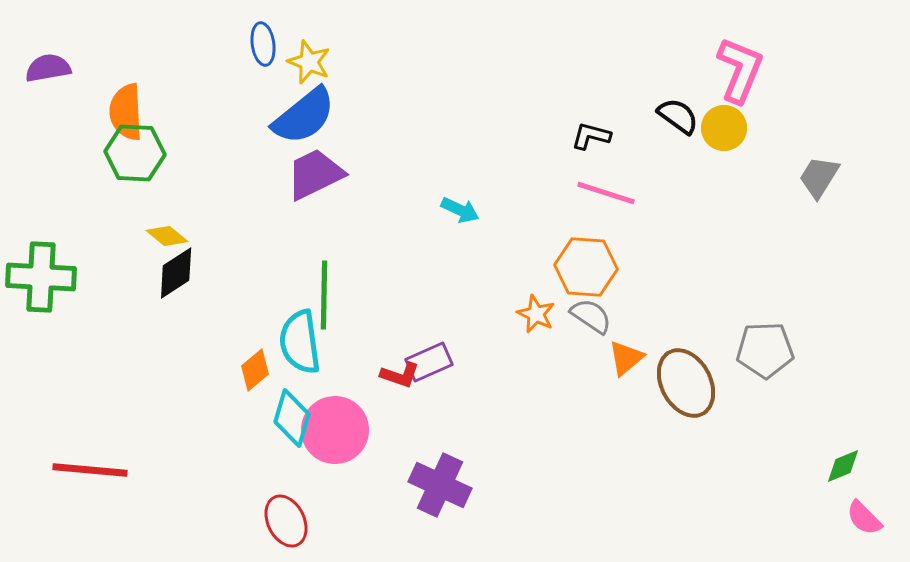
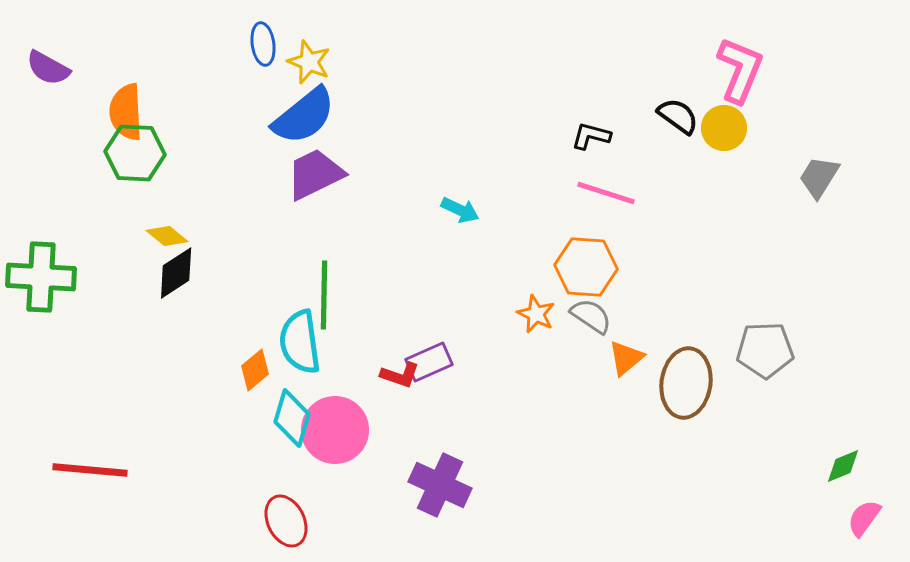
purple semicircle: rotated 141 degrees counterclockwise
brown ellipse: rotated 36 degrees clockwise
pink semicircle: rotated 81 degrees clockwise
